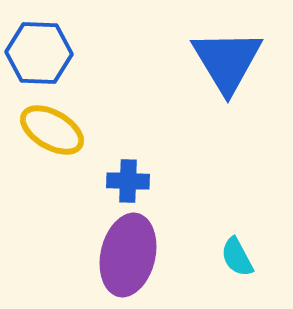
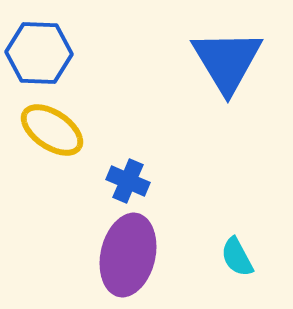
yellow ellipse: rotated 4 degrees clockwise
blue cross: rotated 21 degrees clockwise
